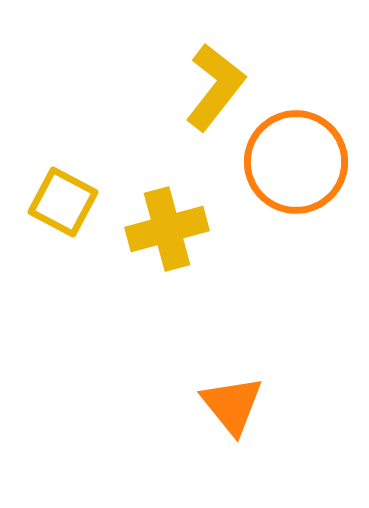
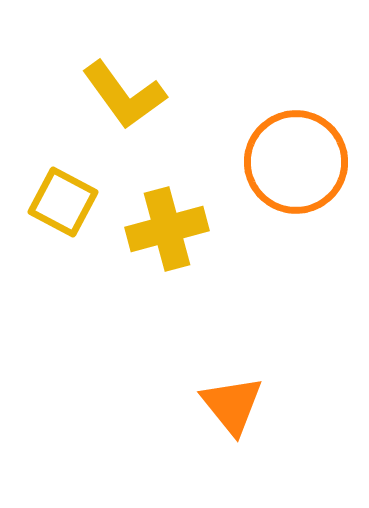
yellow L-shape: moved 91 px left, 8 px down; rotated 106 degrees clockwise
